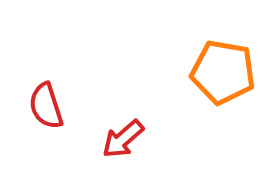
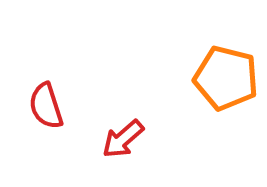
orange pentagon: moved 3 px right, 6 px down; rotated 4 degrees clockwise
